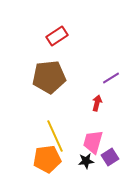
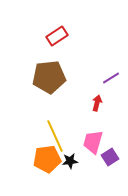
black star: moved 16 px left
